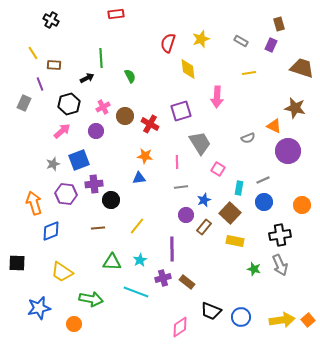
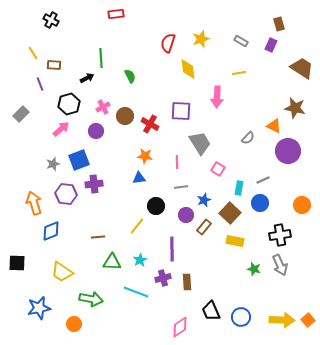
brown trapezoid at (302, 68): rotated 15 degrees clockwise
yellow line at (249, 73): moved 10 px left
gray rectangle at (24, 103): moved 3 px left, 11 px down; rotated 21 degrees clockwise
purple square at (181, 111): rotated 20 degrees clockwise
pink arrow at (62, 131): moved 1 px left, 2 px up
gray semicircle at (248, 138): rotated 24 degrees counterclockwise
black circle at (111, 200): moved 45 px right, 6 px down
blue circle at (264, 202): moved 4 px left, 1 px down
brown line at (98, 228): moved 9 px down
brown rectangle at (187, 282): rotated 49 degrees clockwise
black trapezoid at (211, 311): rotated 45 degrees clockwise
yellow arrow at (282, 320): rotated 10 degrees clockwise
